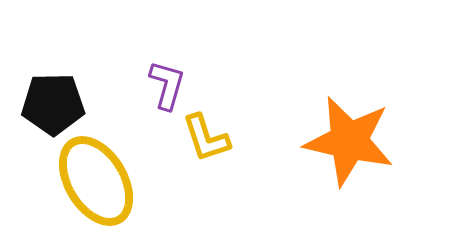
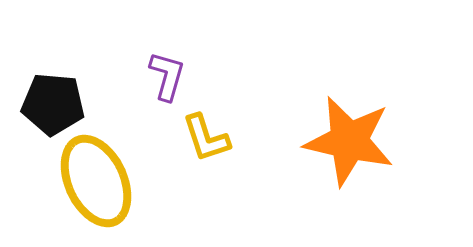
purple L-shape: moved 9 px up
black pentagon: rotated 6 degrees clockwise
yellow ellipse: rotated 6 degrees clockwise
